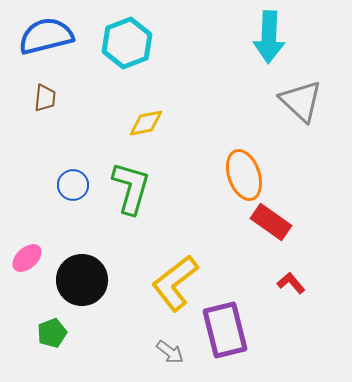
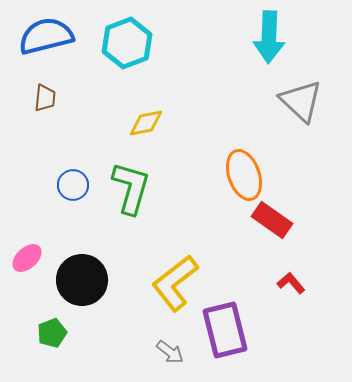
red rectangle: moved 1 px right, 2 px up
